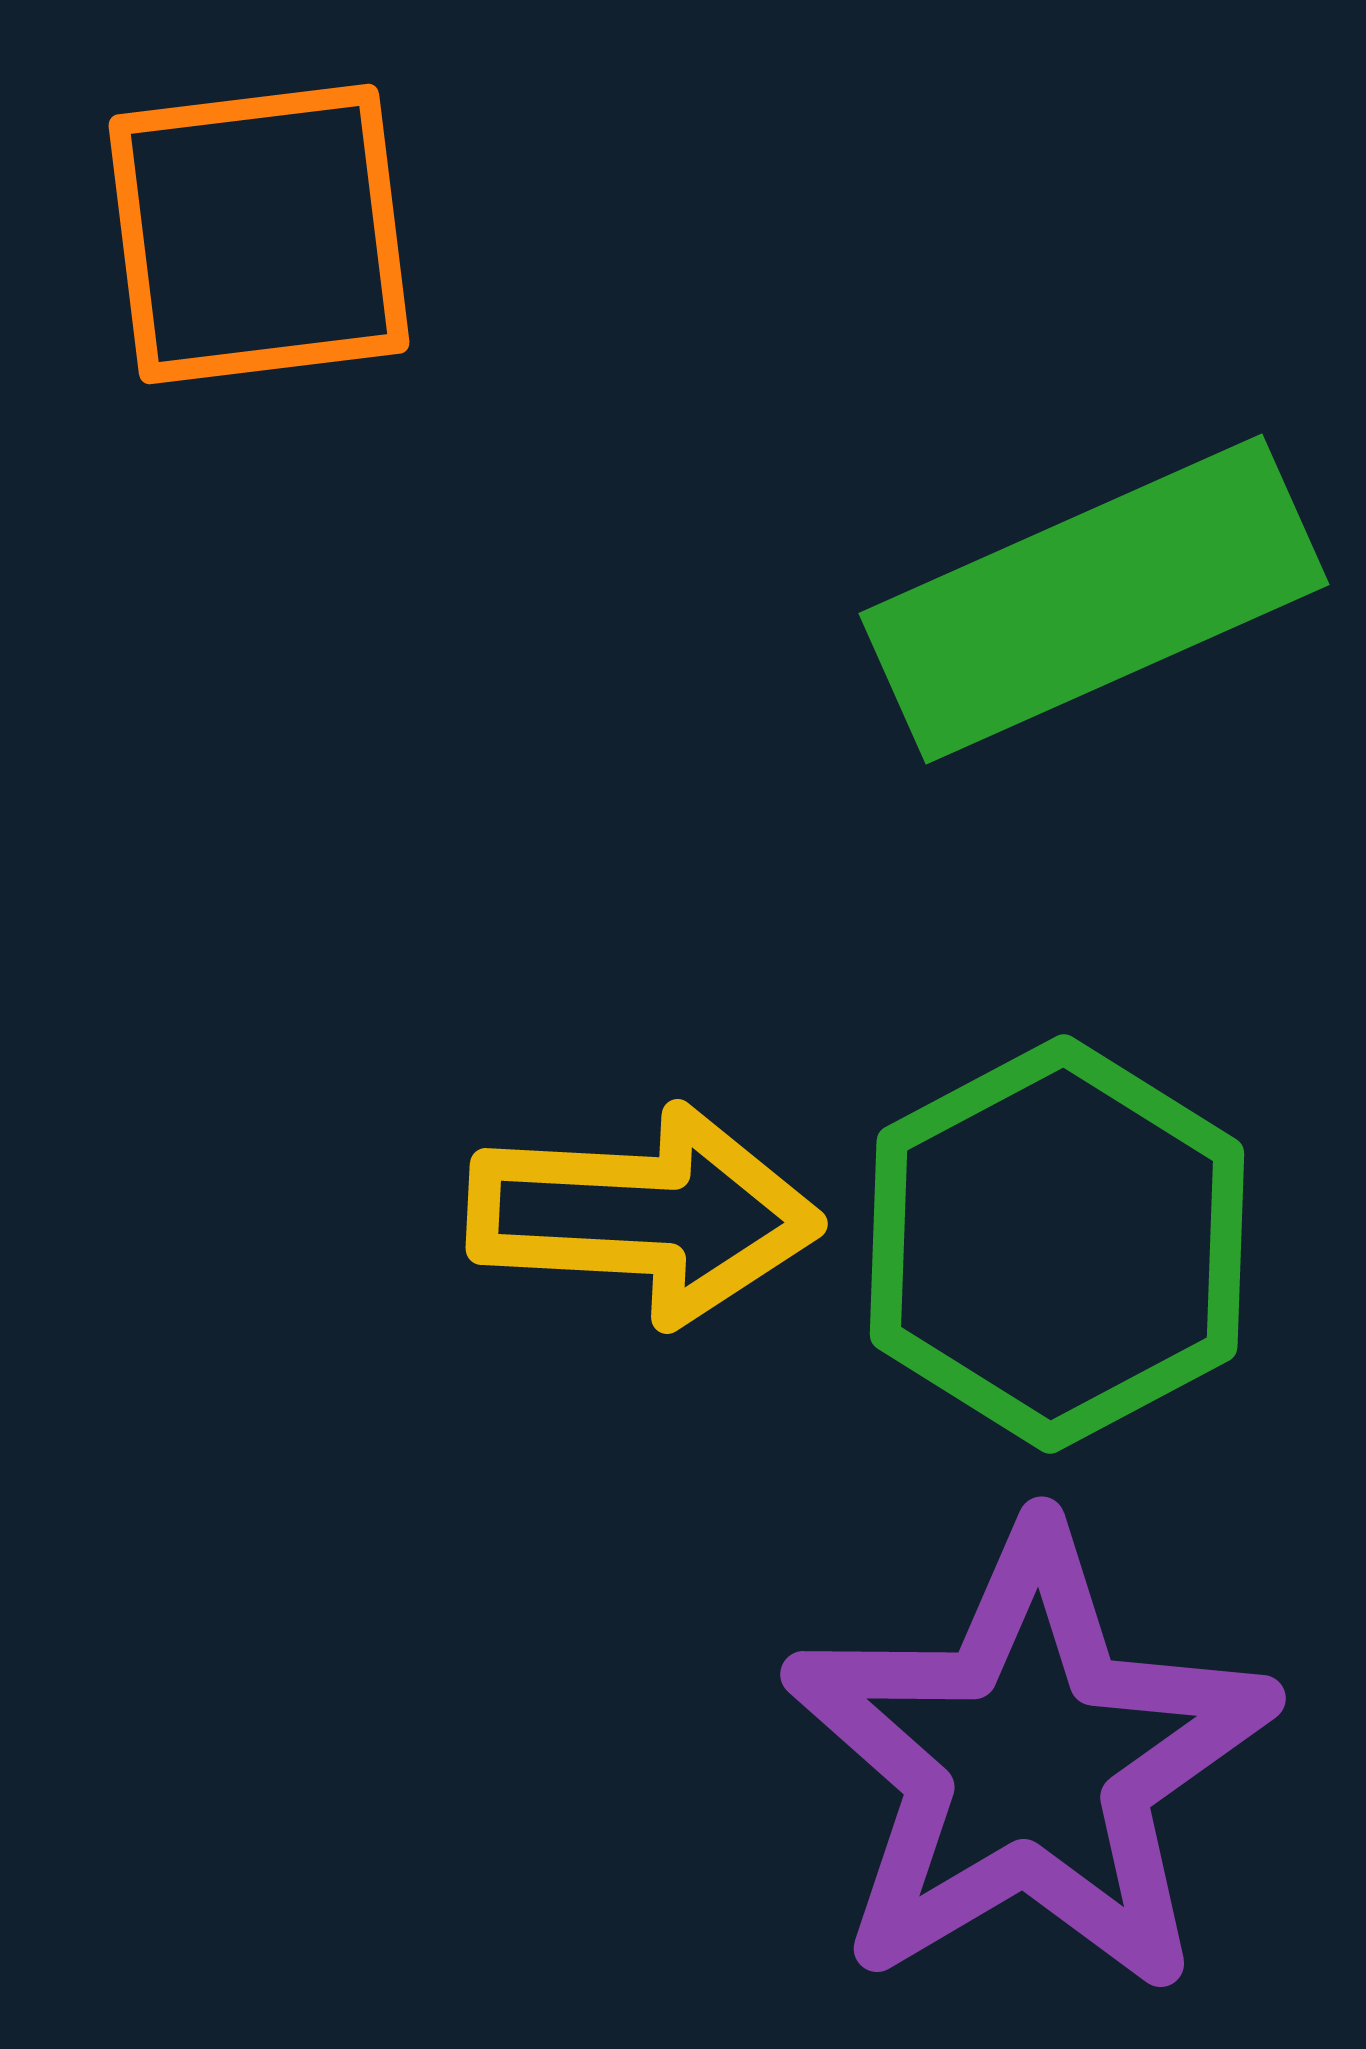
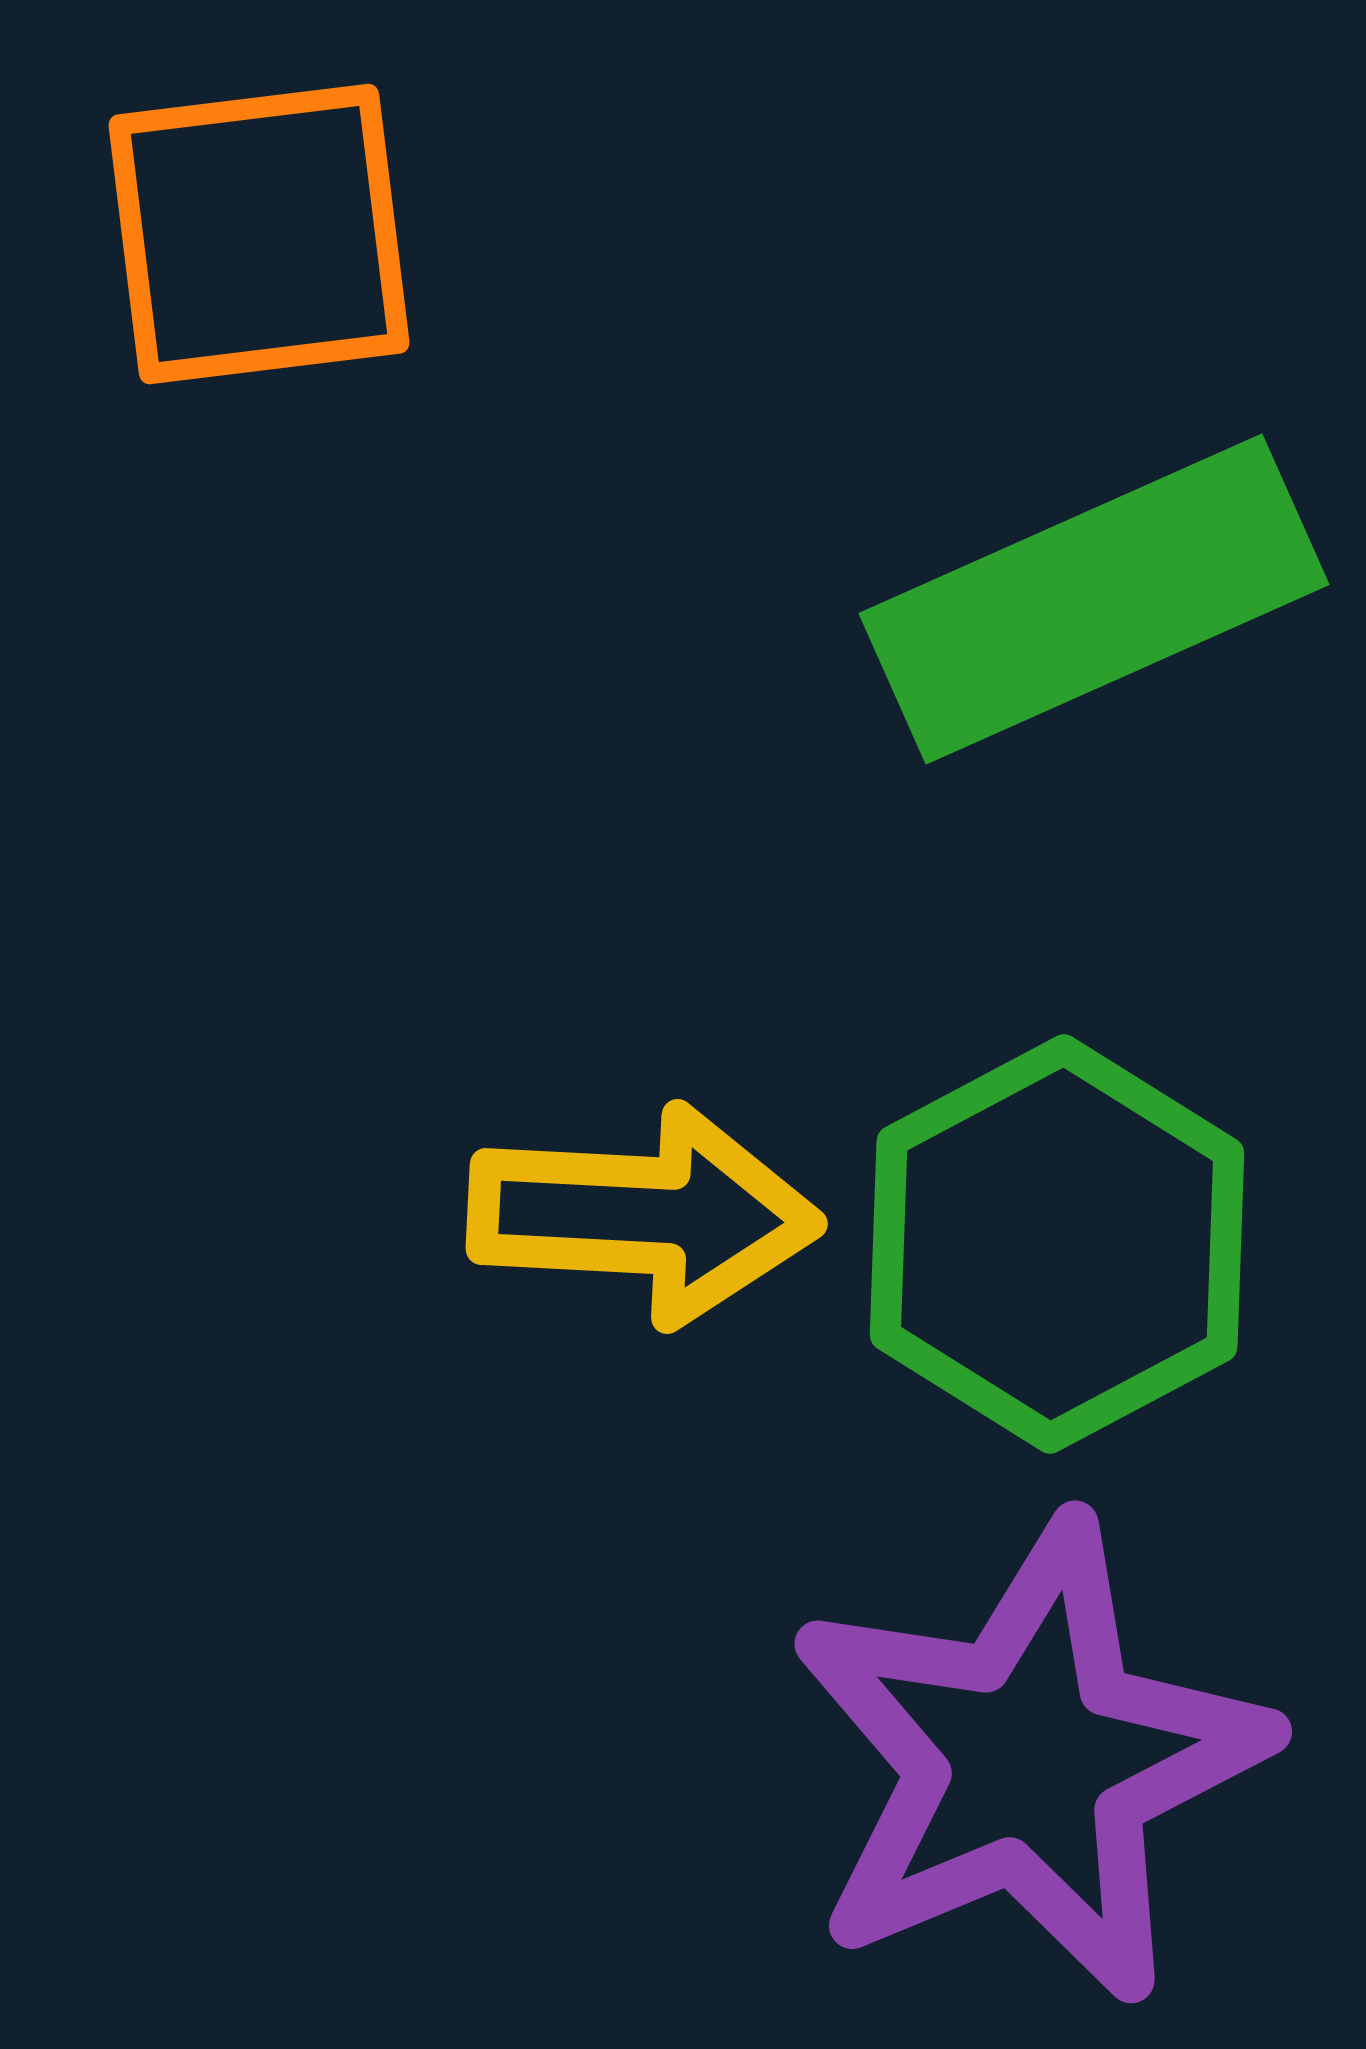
purple star: rotated 8 degrees clockwise
